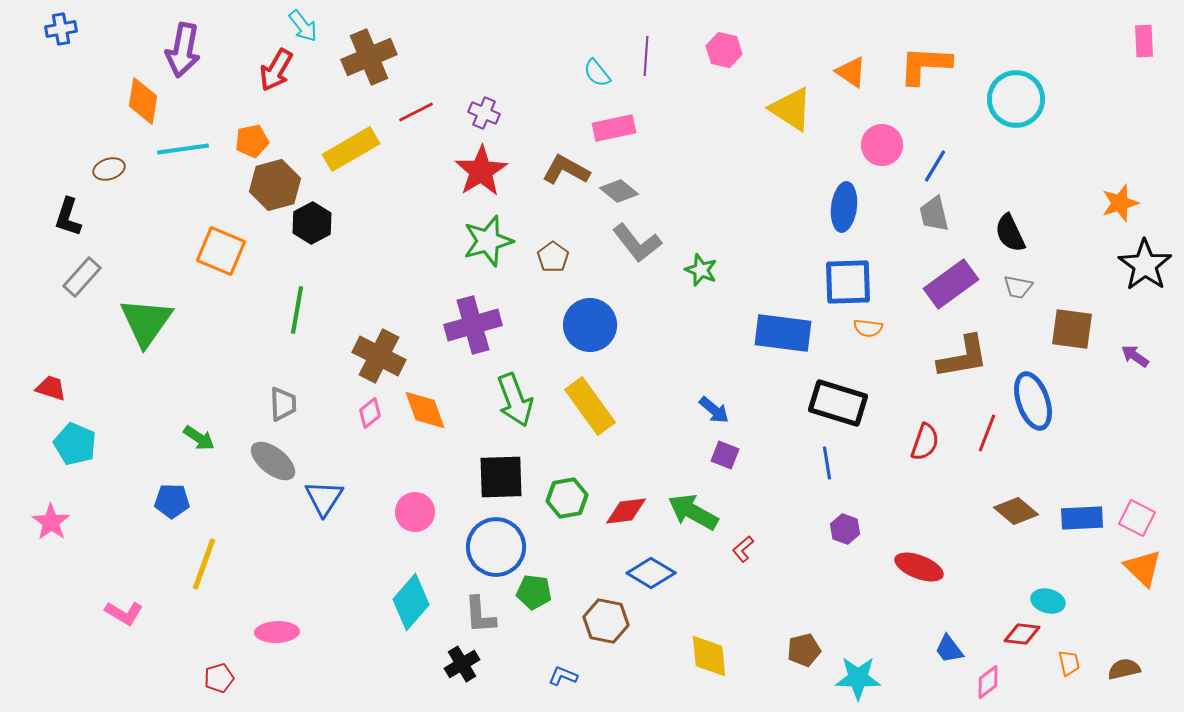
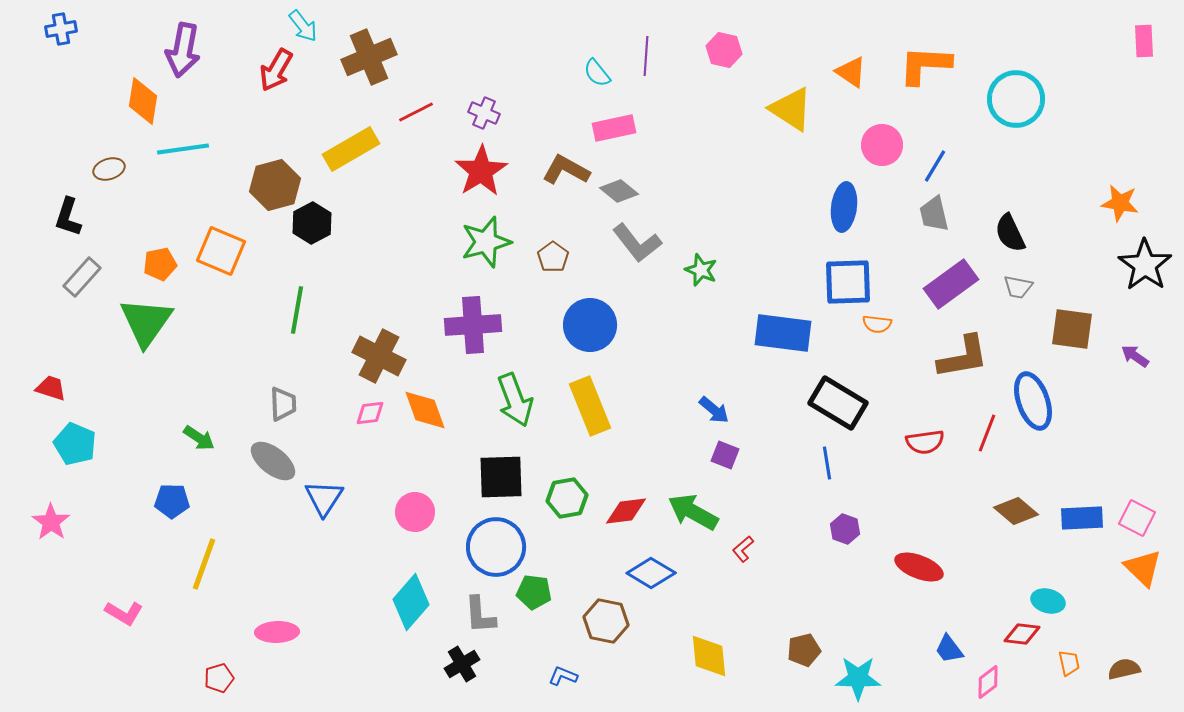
orange pentagon at (252, 141): moved 92 px left, 123 px down
orange star at (1120, 203): rotated 27 degrees clockwise
green star at (488, 241): moved 2 px left, 1 px down
purple cross at (473, 325): rotated 12 degrees clockwise
orange semicircle at (868, 328): moved 9 px right, 4 px up
black rectangle at (838, 403): rotated 14 degrees clockwise
yellow rectangle at (590, 406): rotated 14 degrees clockwise
pink diamond at (370, 413): rotated 32 degrees clockwise
red semicircle at (925, 442): rotated 63 degrees clockwise
